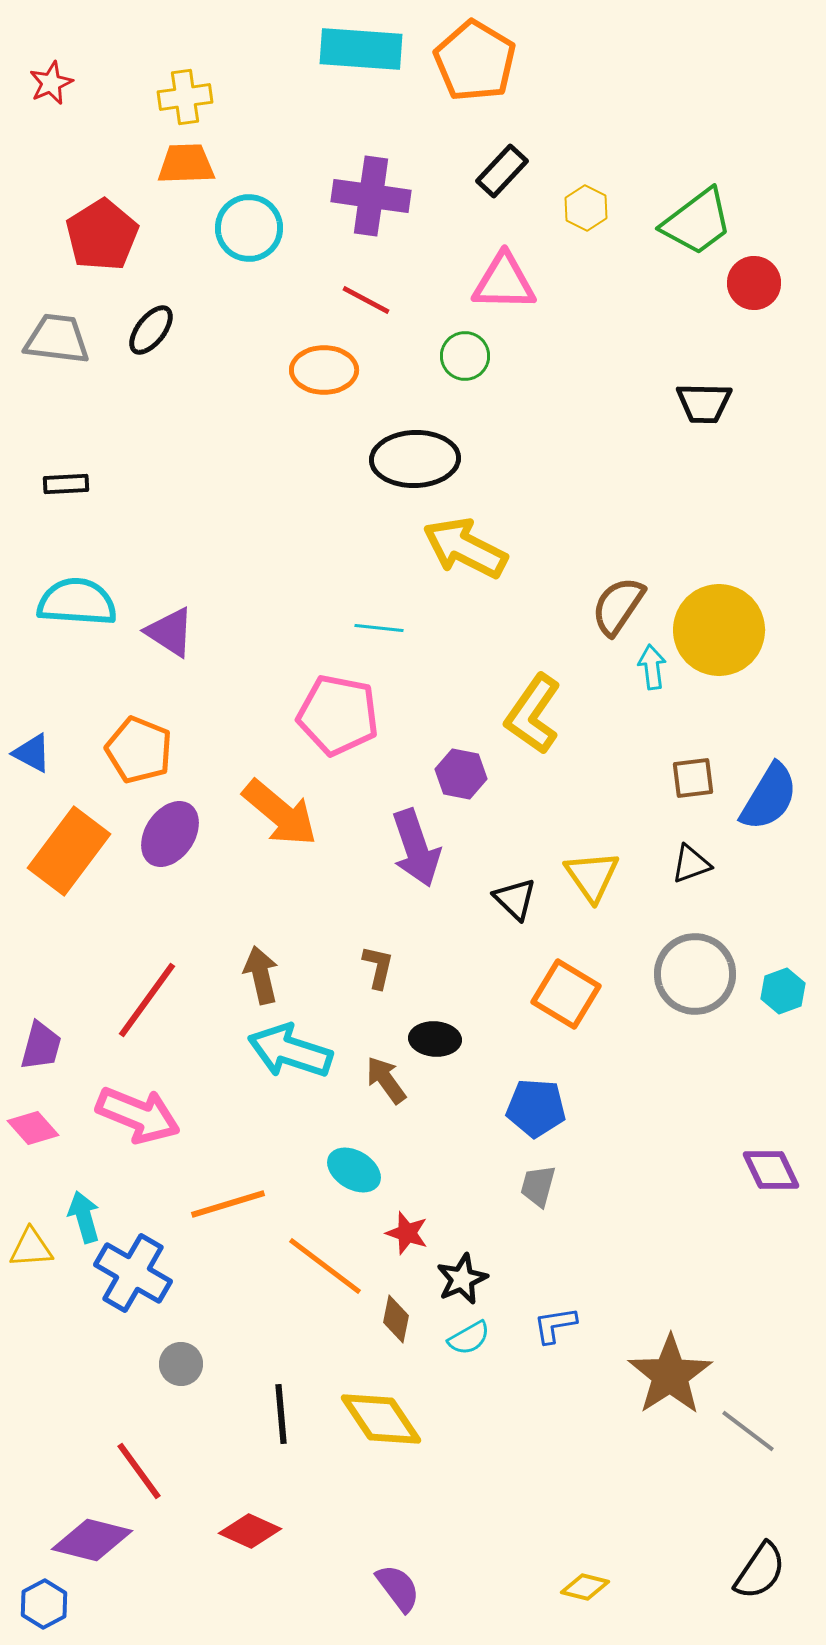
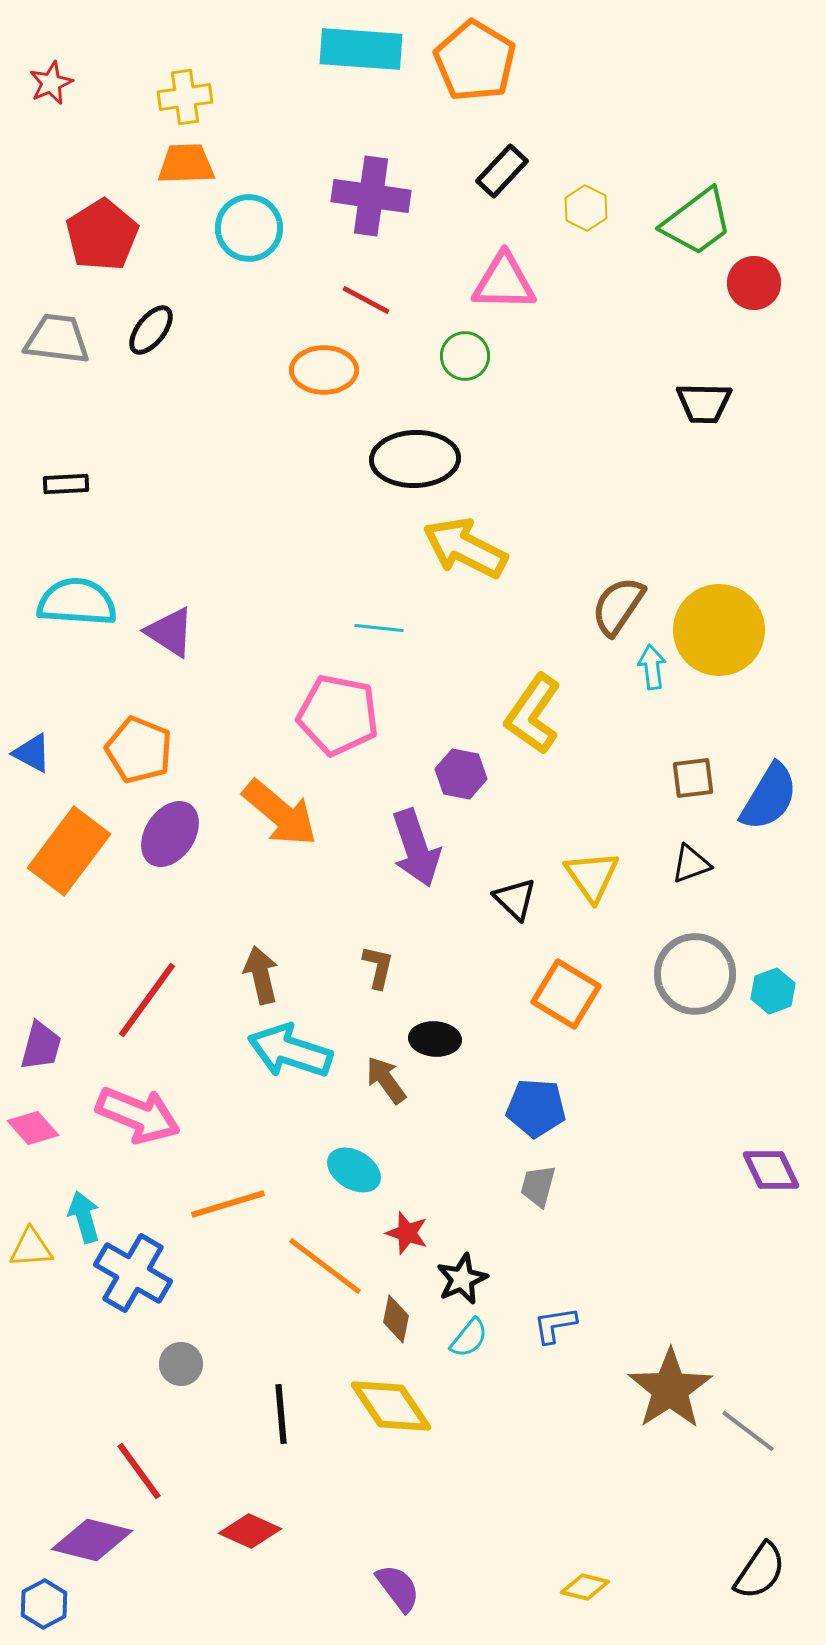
cyan hexagon at (783, 991): moved 10 px left
cyan semicircle at (469, 1338): rotated 21 degrees counterclockwise
brown star at (670, 1375): moved 14 px down
yellow diamond at (381, 1419): moved 10 px right, 13 px up
